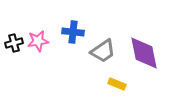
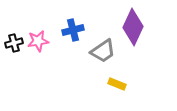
blue cross: moved 2 px up; rotated 20 degrees counterclockwise
purple diamond: moved 11 px left, 26 px up; rotated 36 degrees clockwise
